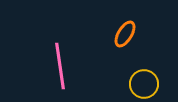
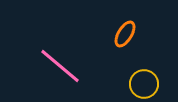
pink line: rotated 42 degrees counterclockwise
